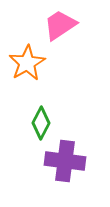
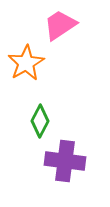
orange star: moved 1 px left
green diamond: moved 1 px left, 2 px up
